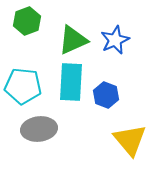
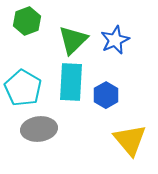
green triangle: rotated 20 degrees counterclockwise
cyan pentagon: moved 2 px down; rotated 24 degrees clockwise
blue hexagon: rotated 10 degrees clockwise
